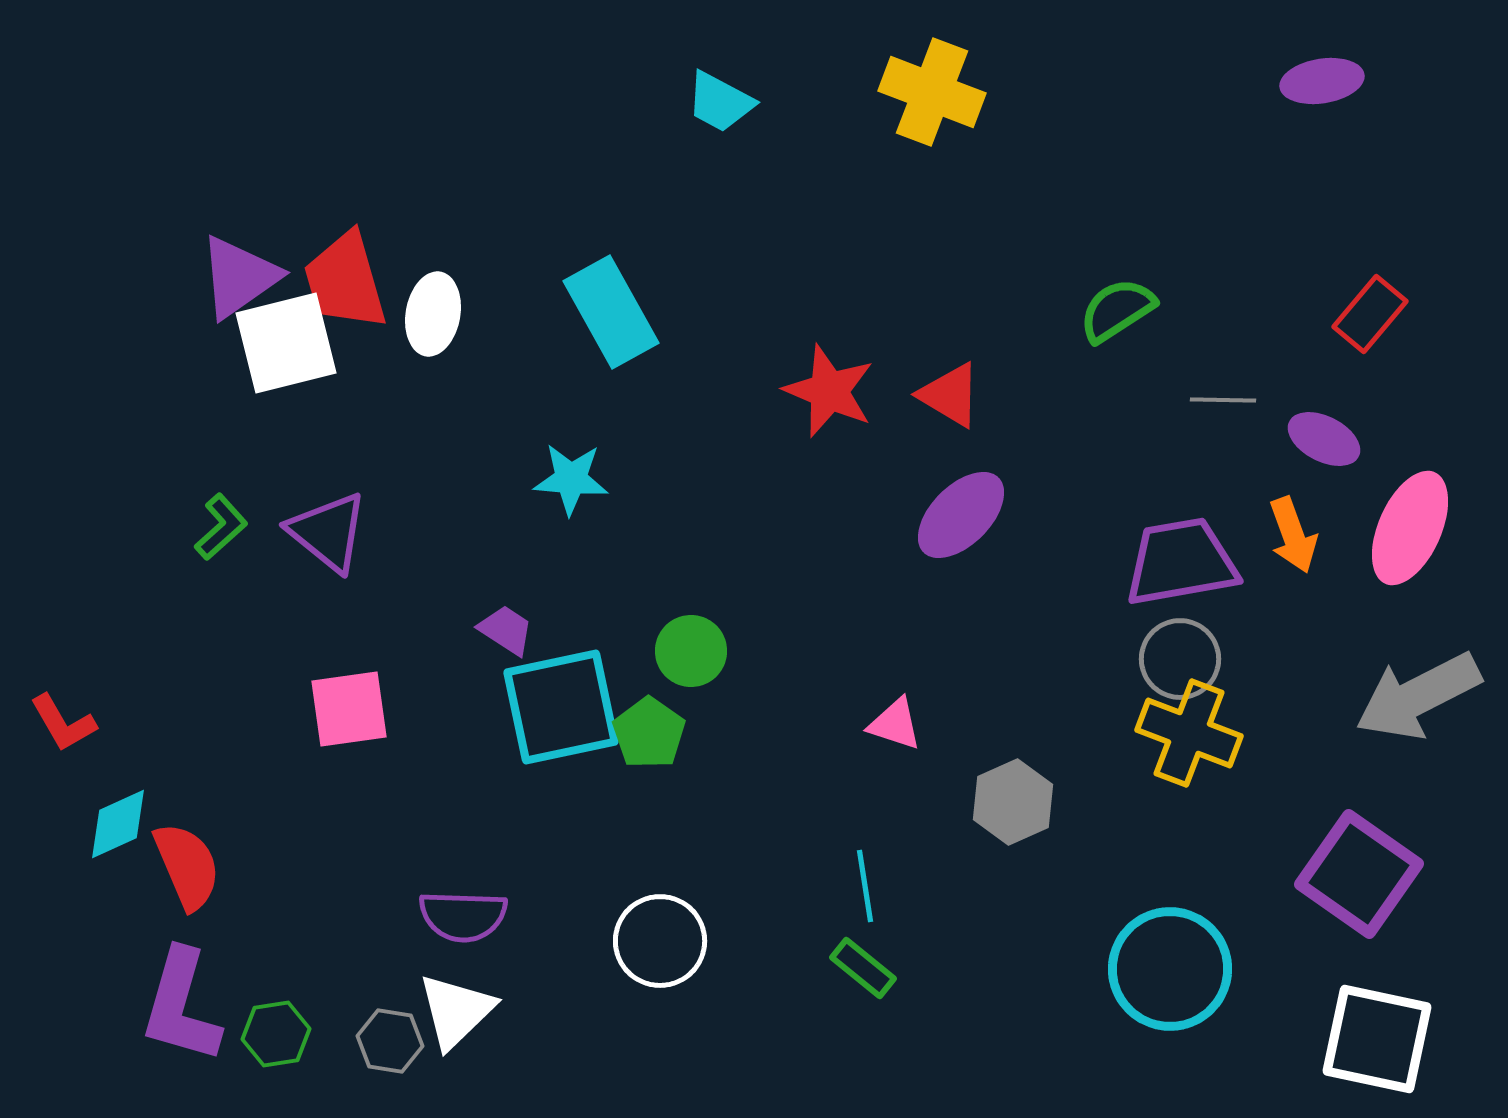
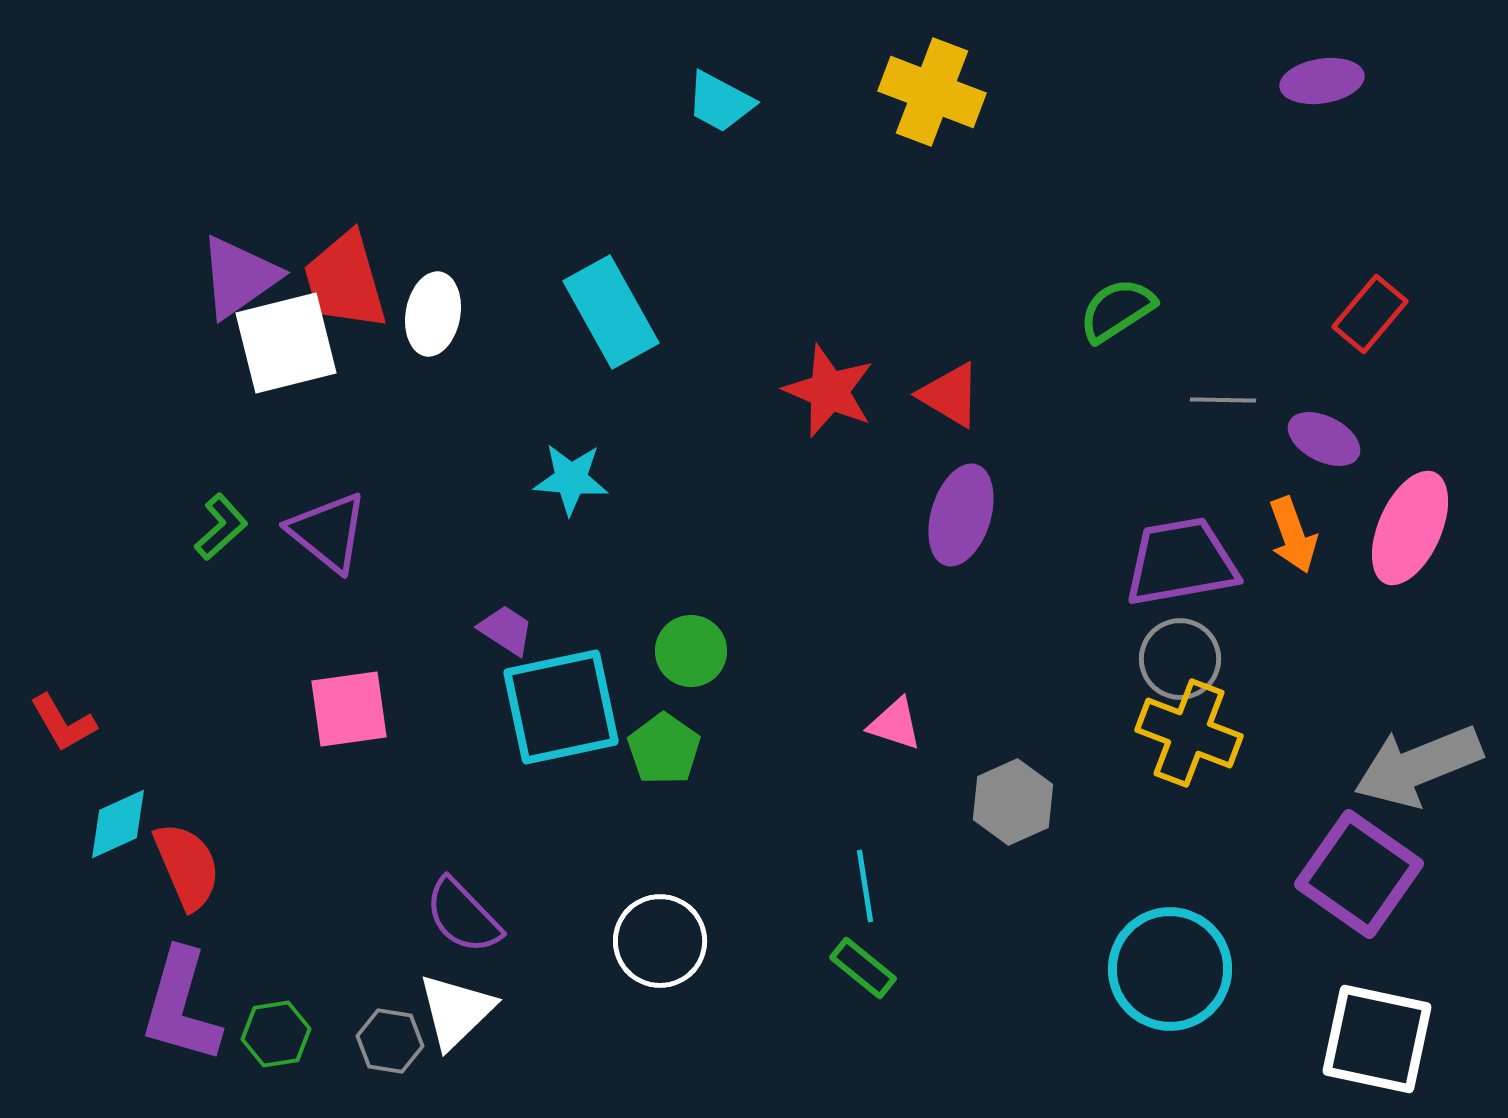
purple ellipse at (961, 515): rotated 28 degrees counterclockwise
gray arrow at (1418, 696): moved 70 px down; rotated 5 degrees clockwise
green pentagon at (649, 733): moved 15 px right, 16 px down
purple semicircle at (463, 916): rotated 44 degrees clockwise
